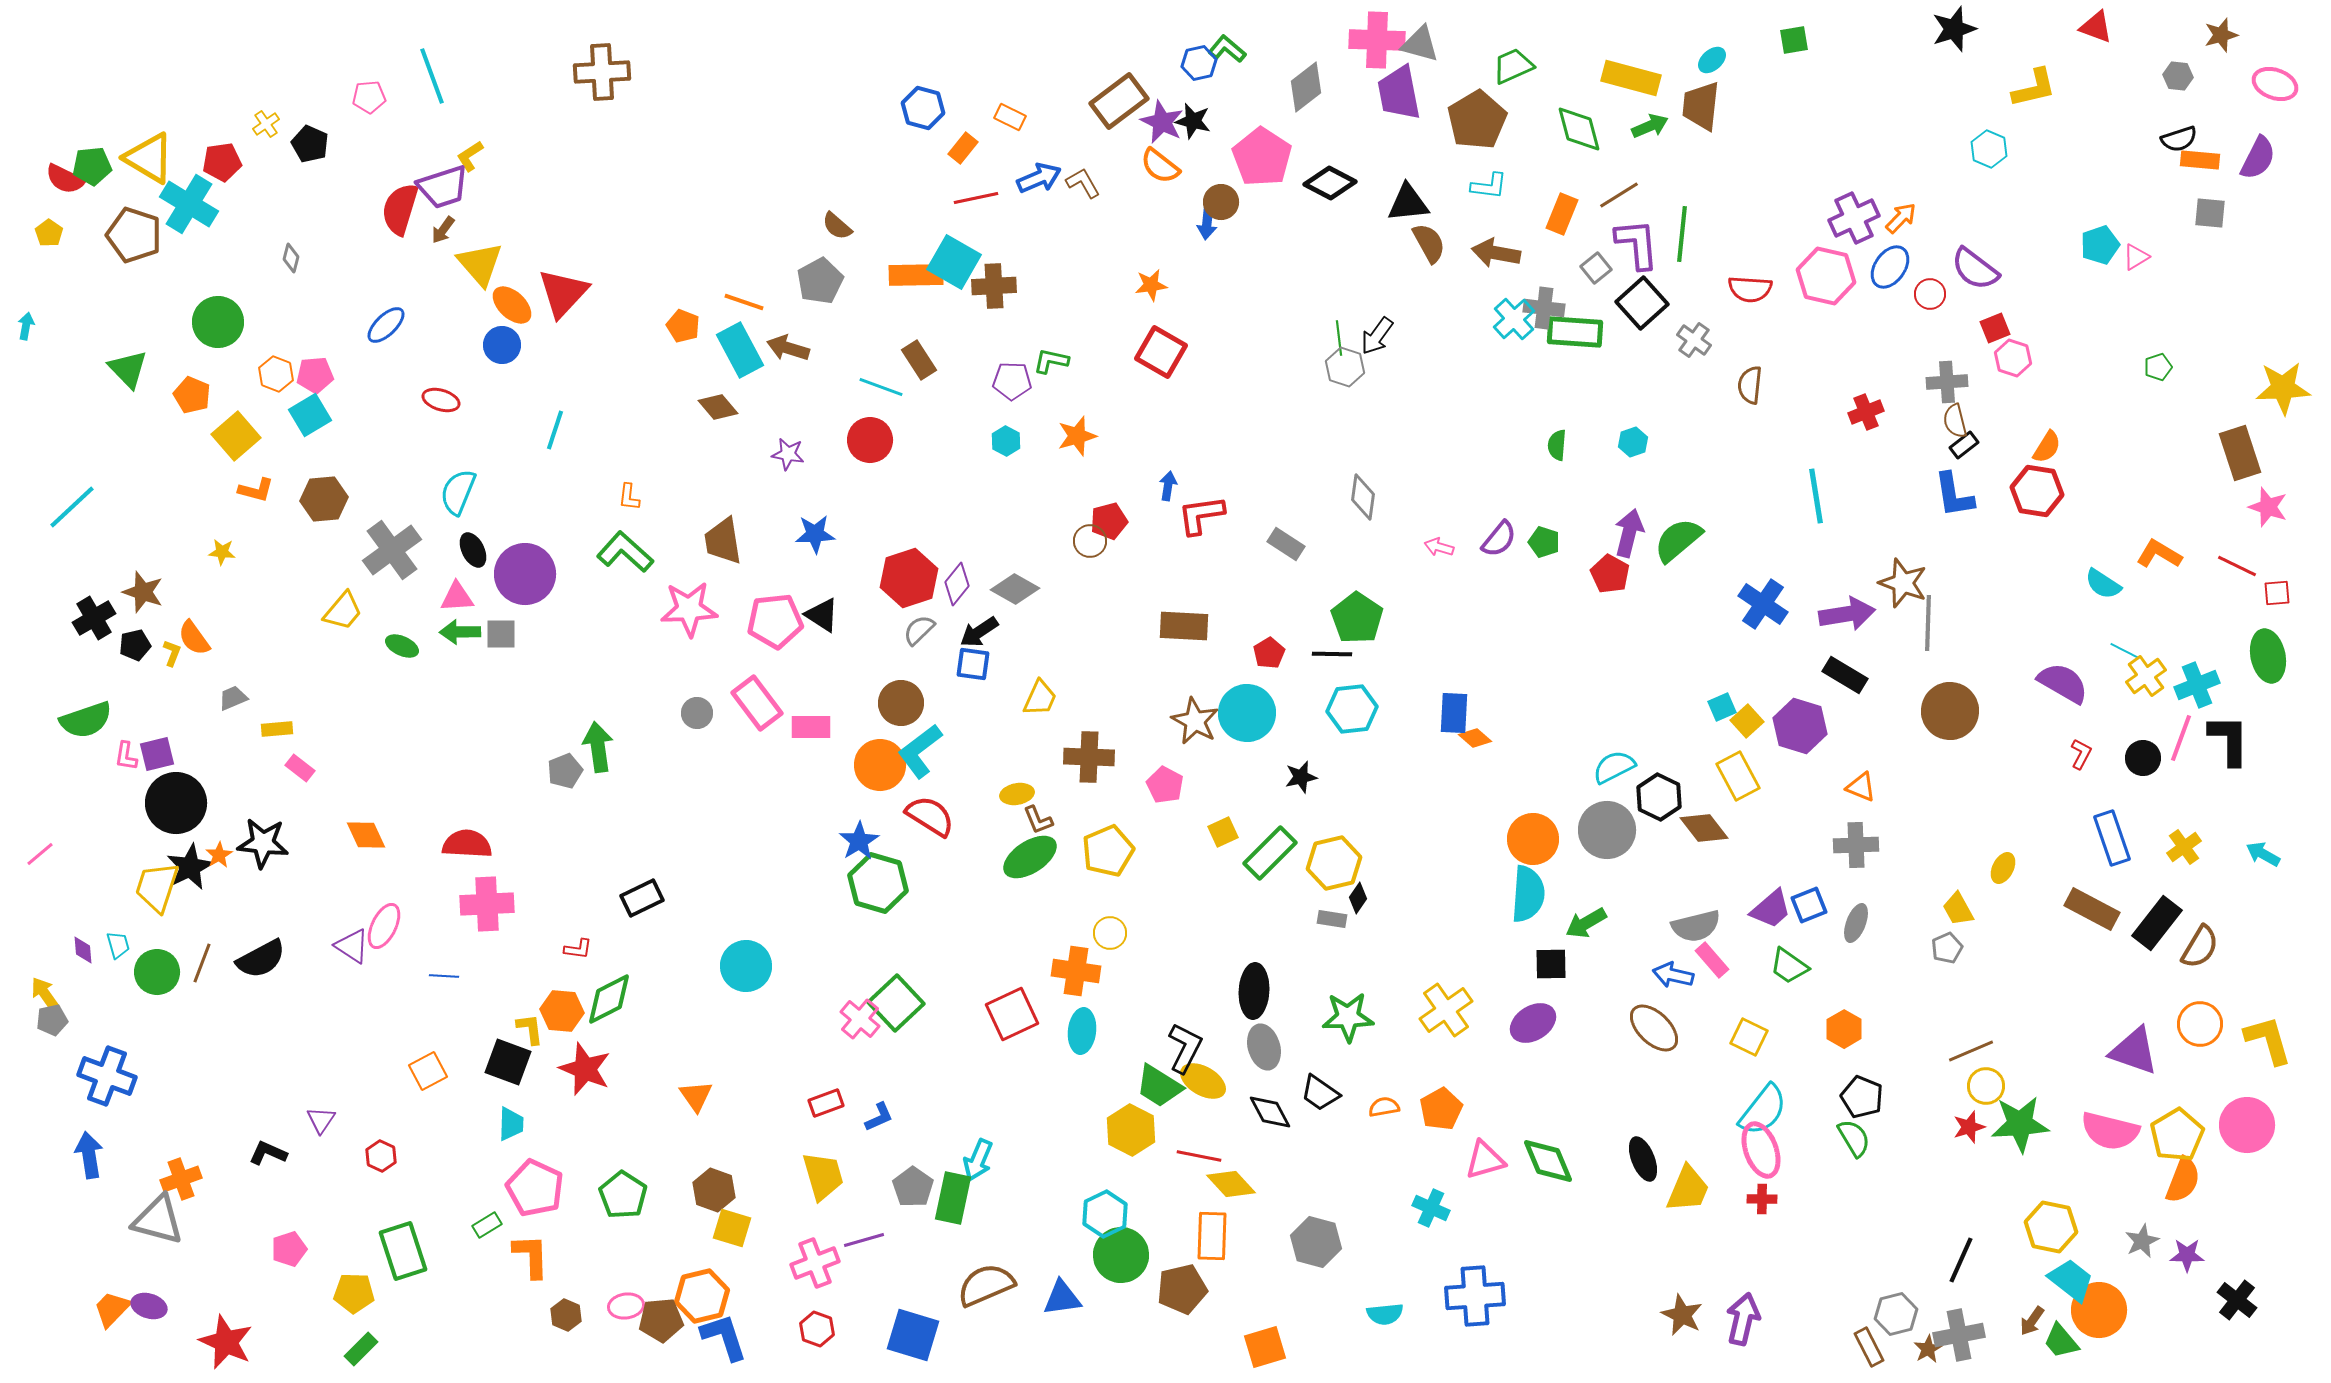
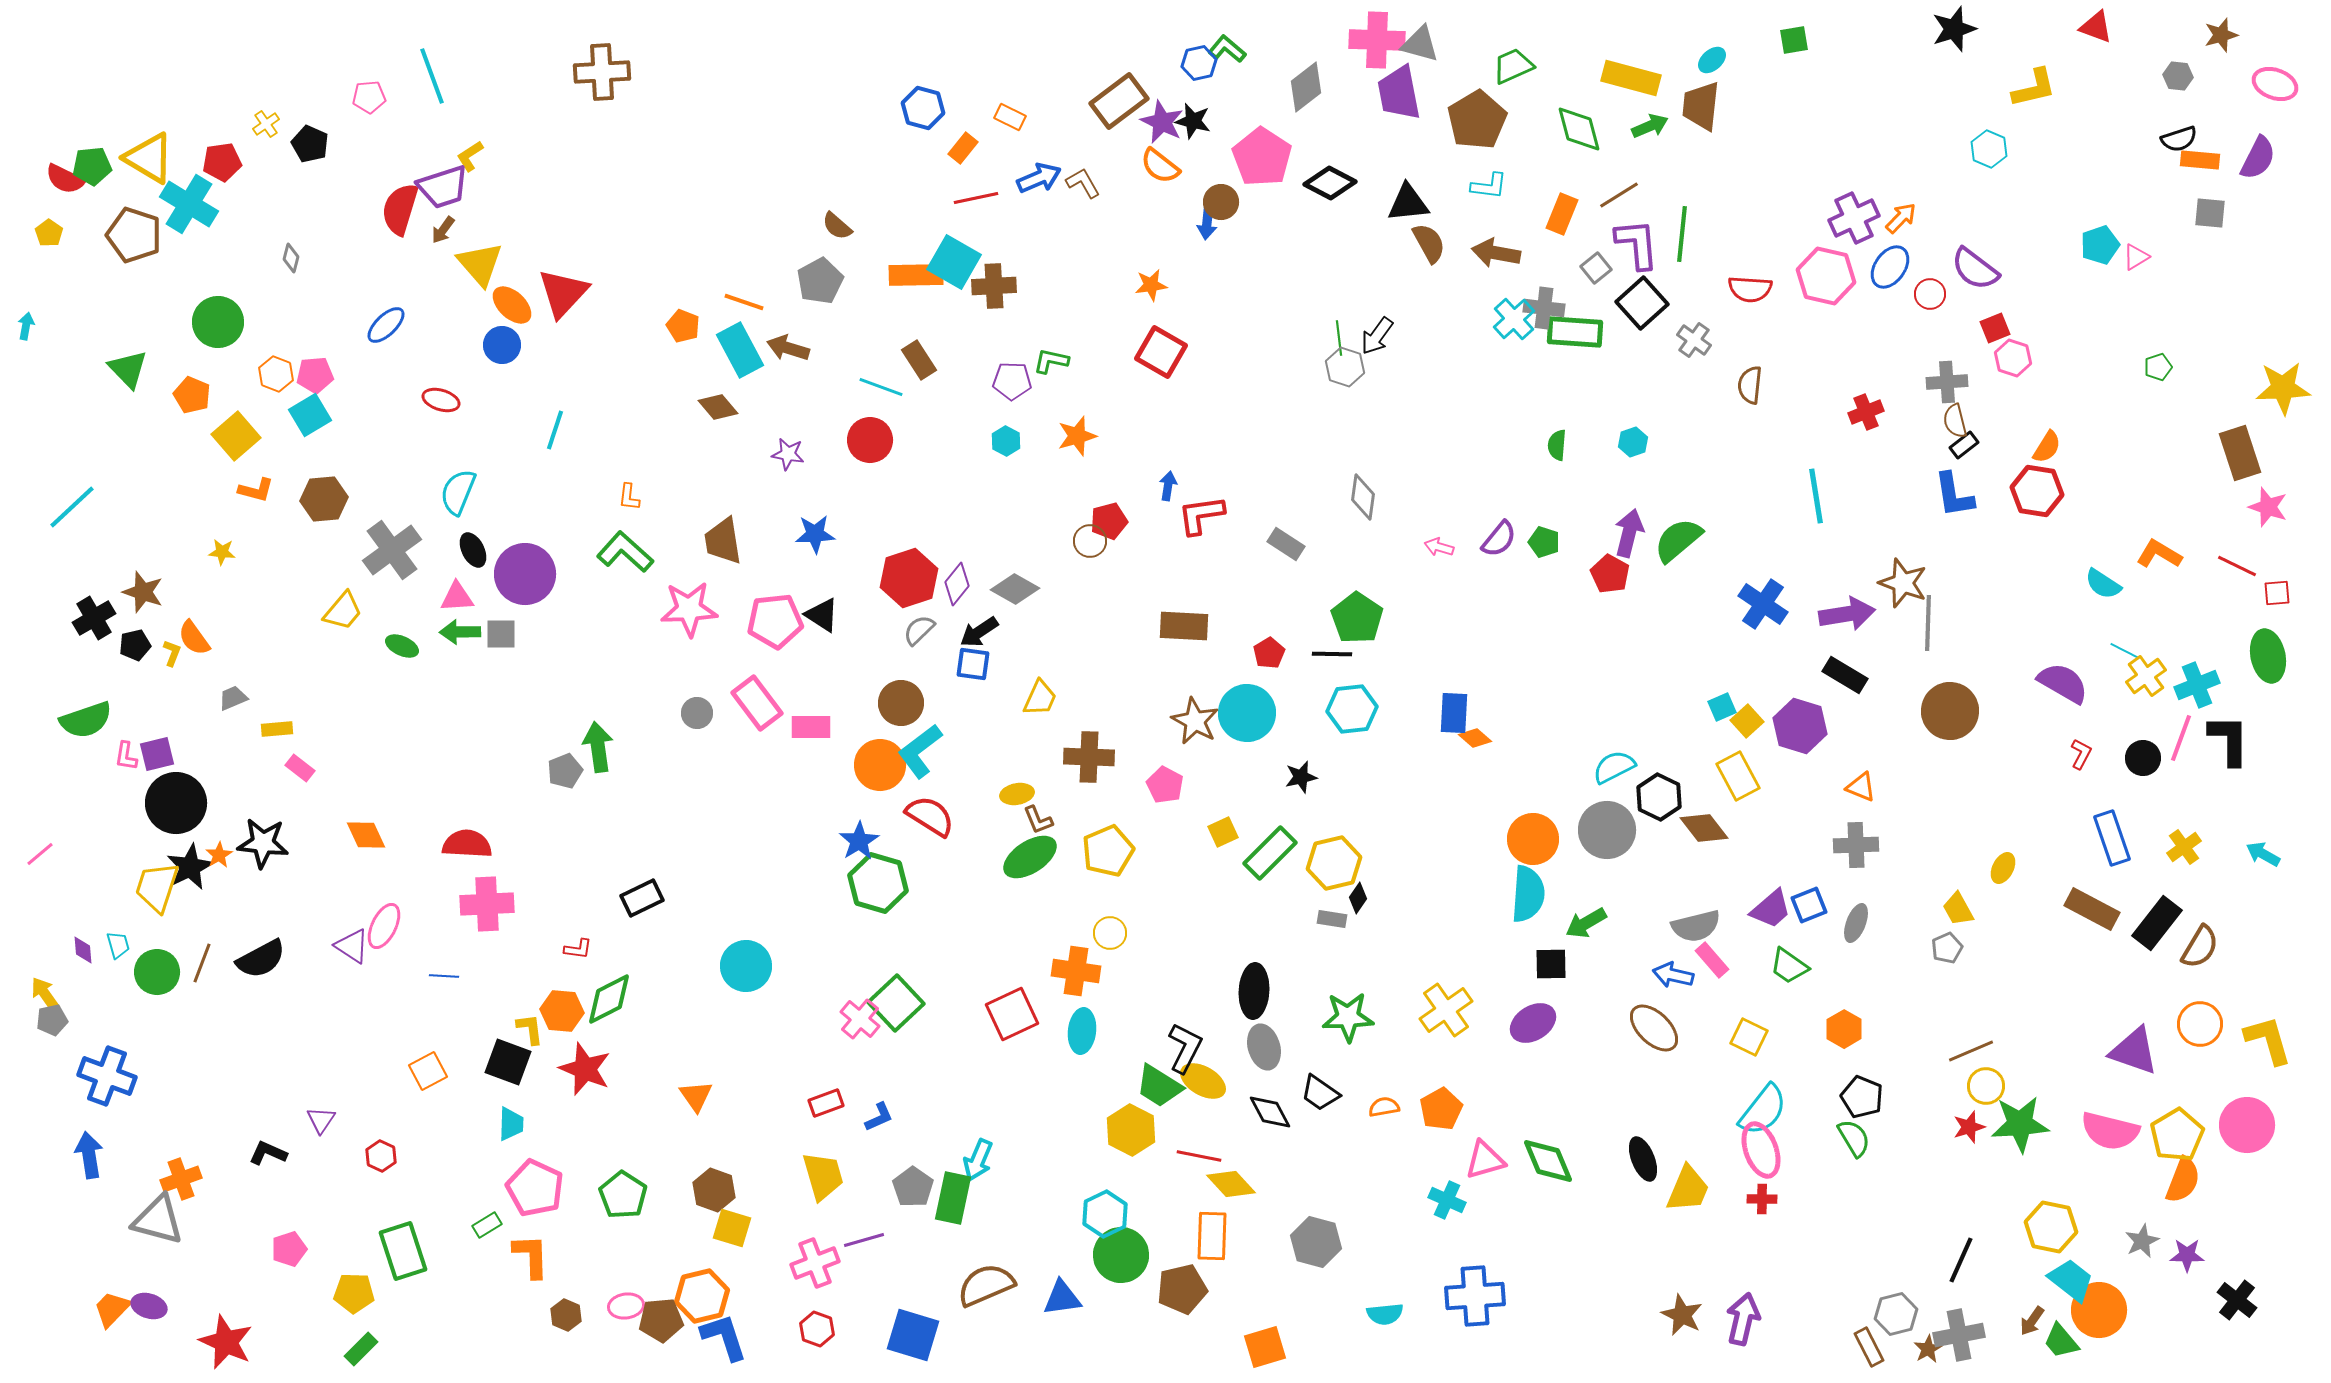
cyan cross at (1431, 1208): moved 16 px right, 8 px up
